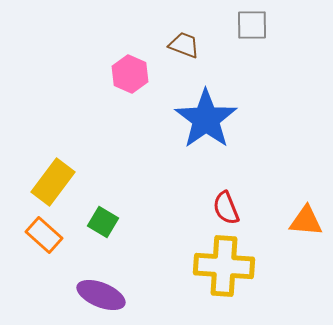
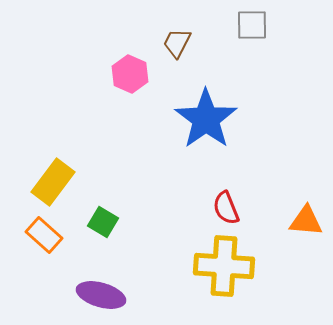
brown trapezoid: moved 7 px left, 2 px up; rotated 84 degrees counterclockwise
purple ellipse: rotated 6 degrees counterclockwise
